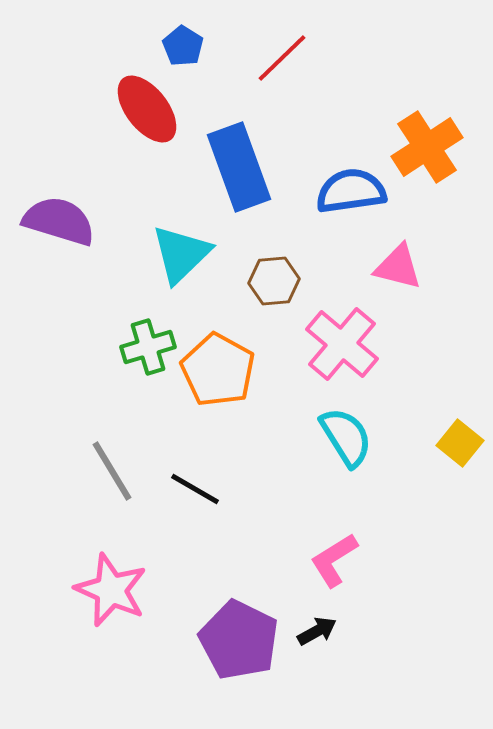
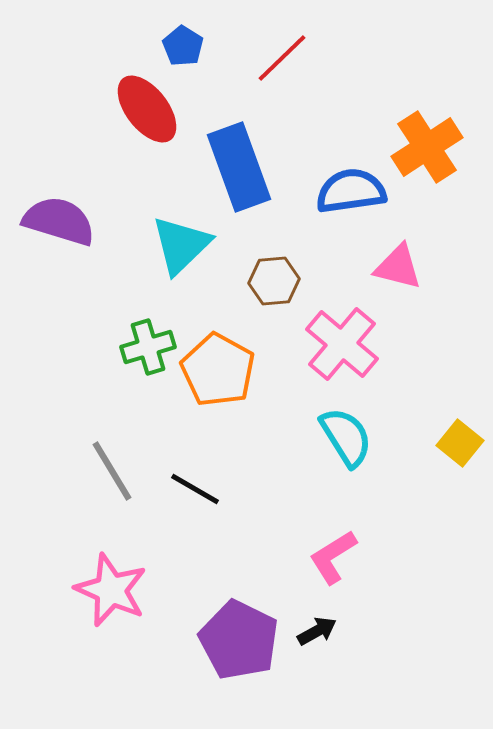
cyan triangle: moved 9 px up
pink L-shape: moved 1 px left, 3 px up
